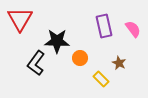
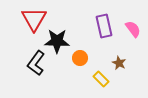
red triangle: moved 14 px right
